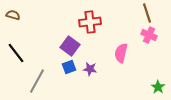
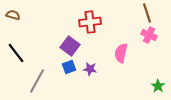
green star: moved 1 px up
